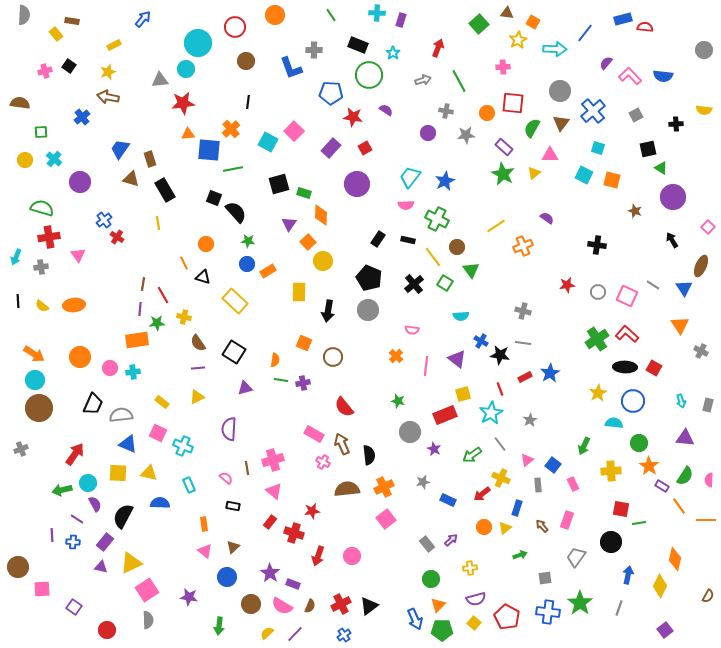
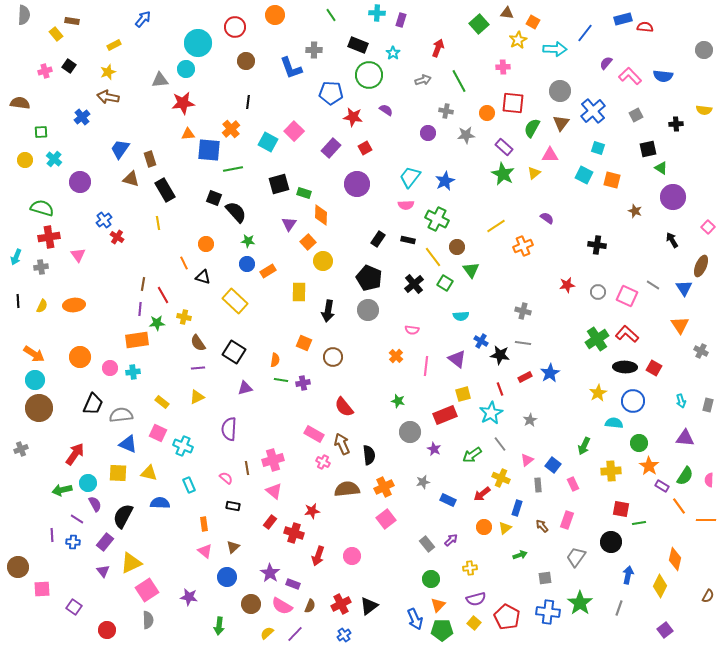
yellow semicircle at (42, 306): rotated 104 degrees counterclockwise
purple triangle at (101, 567): moved 2 px right, 4 px down; rotated 40 degrees clockwise
